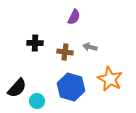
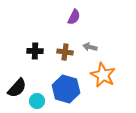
black cross: moved 8 px down
orange star: moved 7 px left, 4 px up
blue hexagon: moved 5 px left, 2 px down
